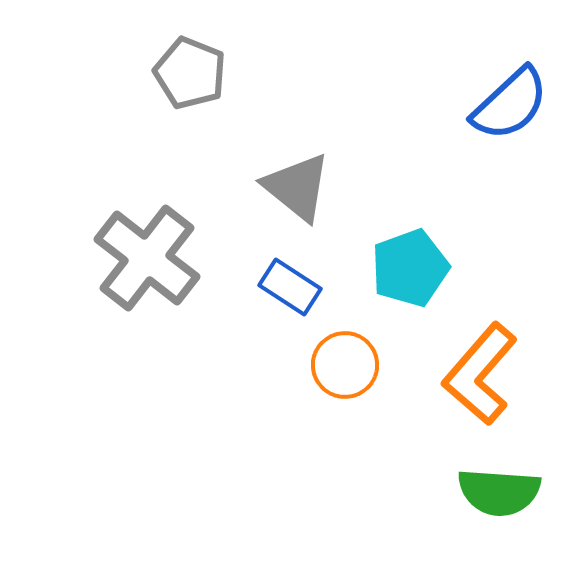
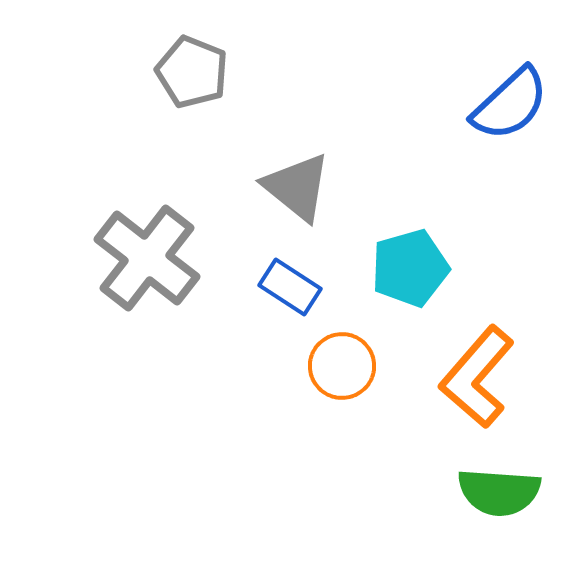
gray pentagon: moved 2 px right, 1 px up
cyan pentagon: rotated 4 degrees clockwise
orange circle: moved 3 px left, 1 px down
orange L-shape: moved 3 px left, 3 px down
